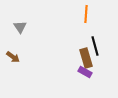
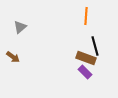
orange line: moved 2 px down
gray triangle: rotated 24 degrees clockwise
brown rectangle: rotated 54 degrees counterclockwise
purple rectangle: rotated 16 degrees clockwise
